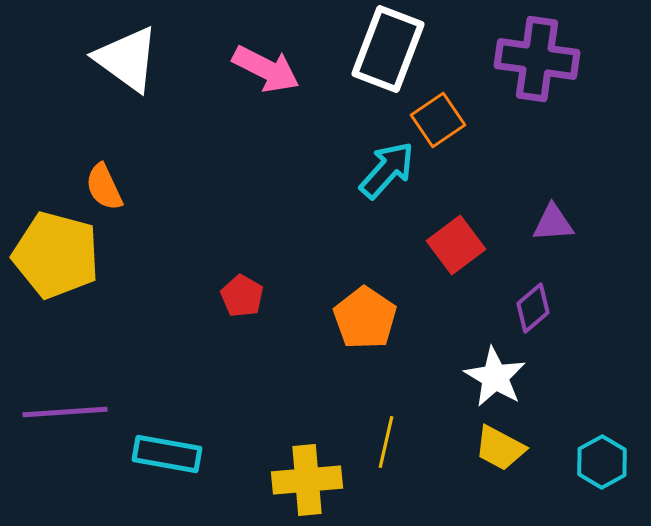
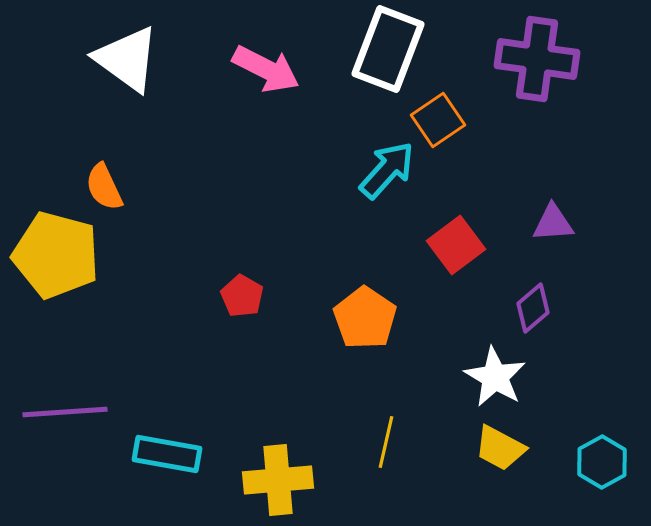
yellow cross: moved 29 px left
